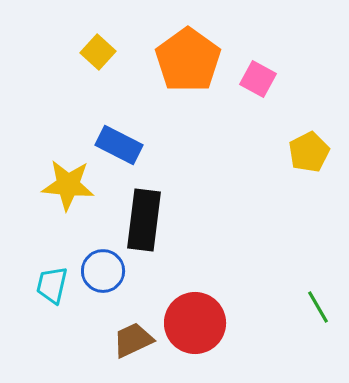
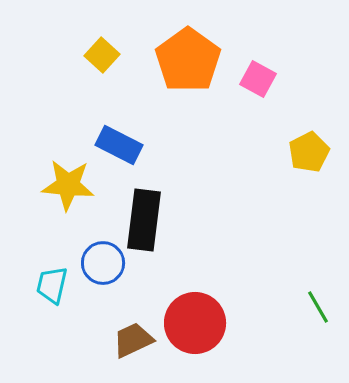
yellow square: moved 4 px right, 3 px down
blue circle: moved 8 px up
